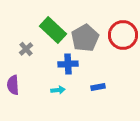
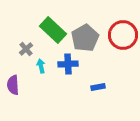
cyan arrow: moved 17 px left, 24 px up; rotated 96 degrees counterclockwise
